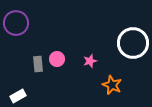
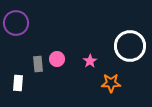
white circle: moved 3 px left, 3 px down
pink star: rotated 16 degrees counterclockwise
orange star: moved 1 px left, 2 px up; rotated 24 degrees counterclockwise
white rectangle: moved 13 px up; rotated 56 degrees counterclockwise
